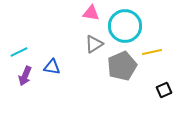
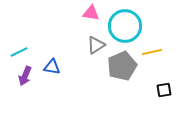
gray triangle: moved 2 px right, 1 px down
black square: rotated 14 degrees clockwise
